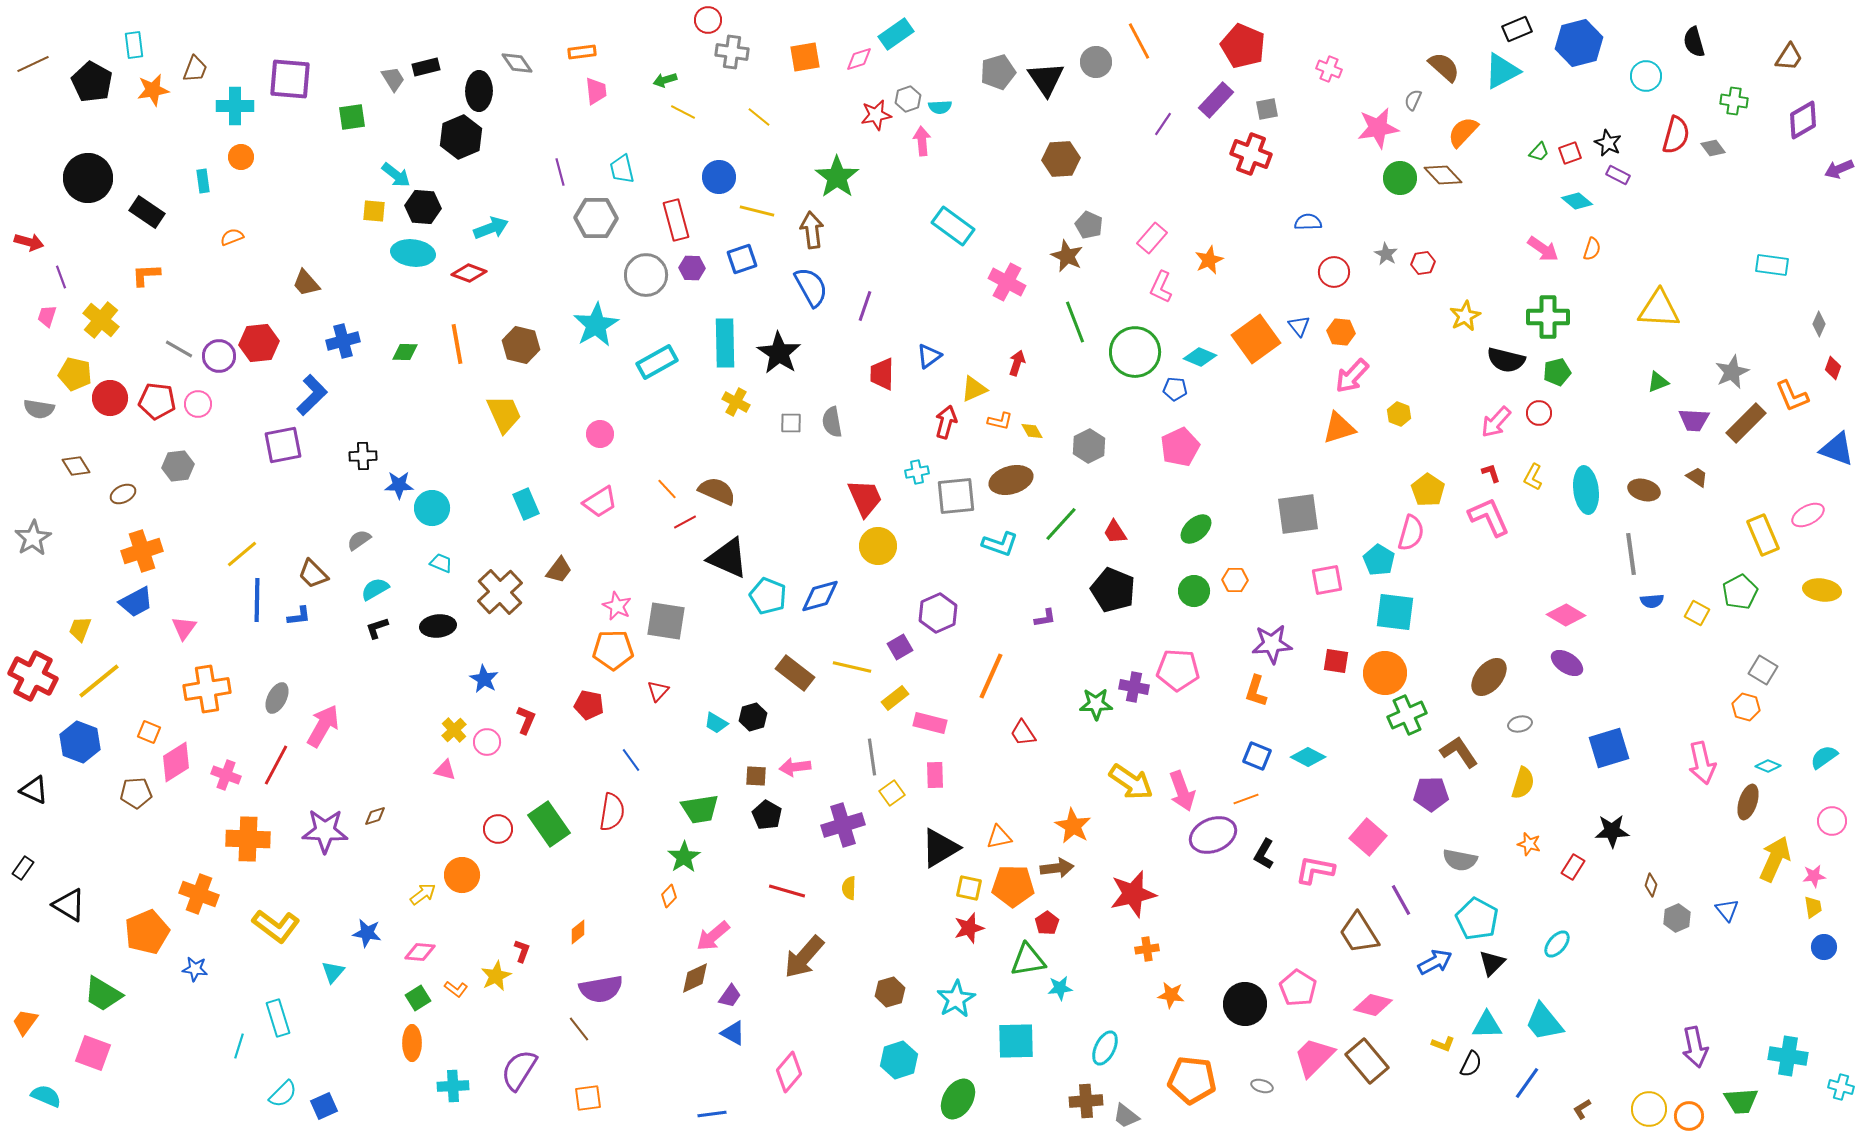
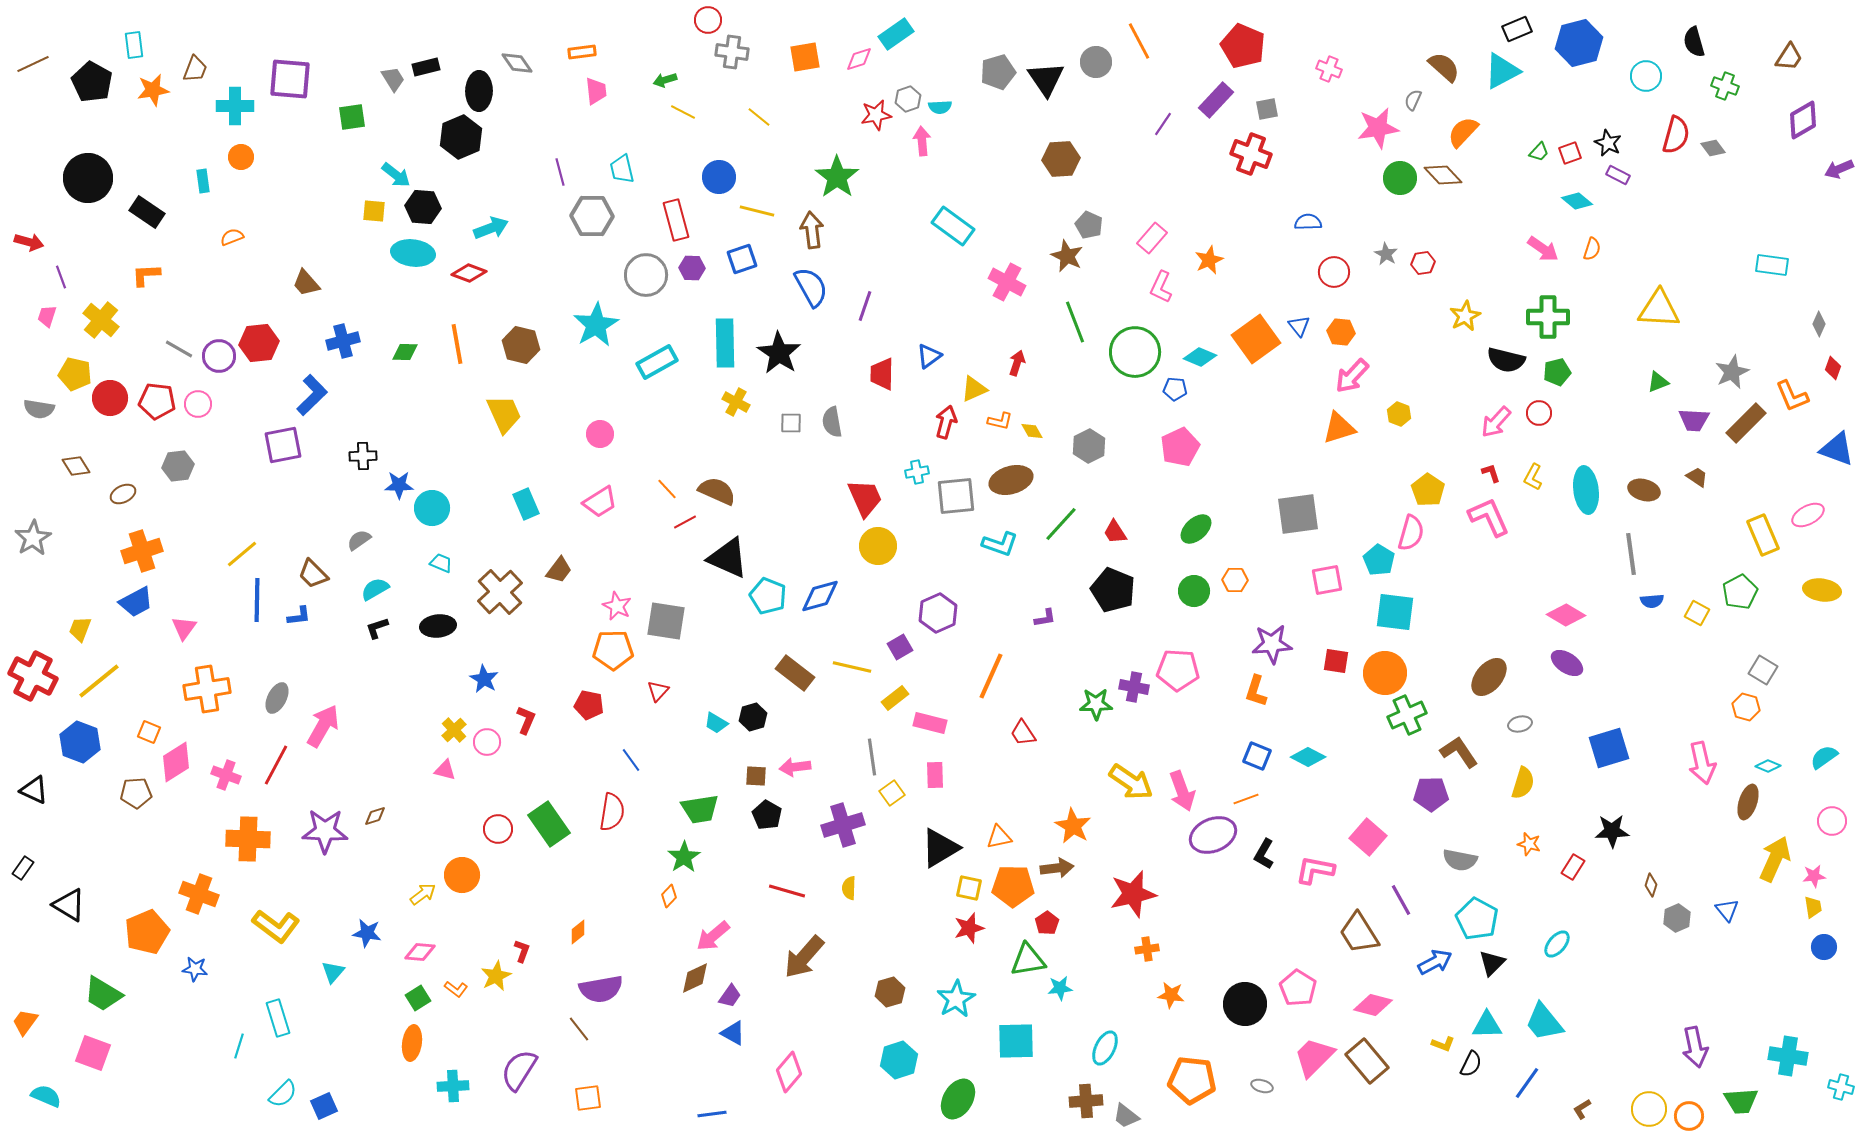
green cross at (1734, 101): moved 9 px left, 15 px up; rotated 12 degrees clockwise
gray hexagon at (596, 218): moved 4 px left, 2 px up
orange ellipse at (412, 1043): rotated 8 degrees clockwise
